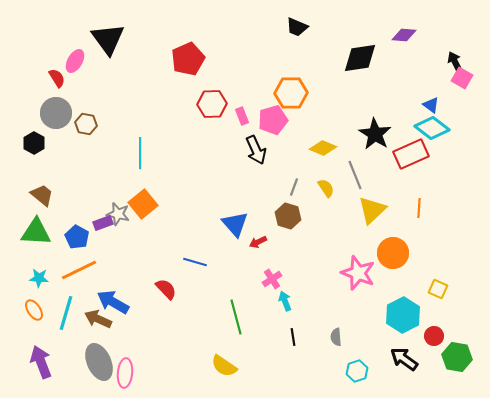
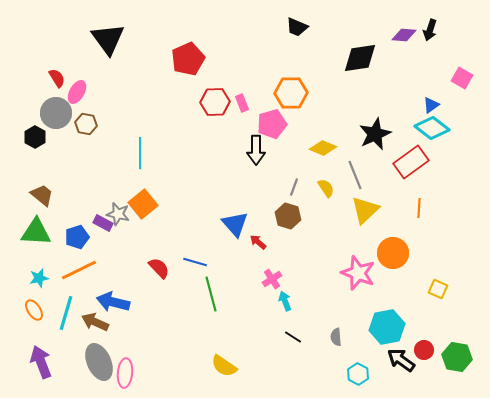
pink ellipse at (75, 61): moved 2 px right, 31 px down
black arrow at (455, 62): moved 25 px left, 32 px up; rotated 135 degrees counterclockwise
red hexagon at (212, 104): moved 3 px right, 2 px up
blue triangle at (431, 105): rotated 48 degrees clockwise
pink rectangle at (242, 116): moved 13 px up
pink pentagon at (273, 120): moved 1 px left, 4 px down
black star at (375, 134): rotated 16 degrees clockwise
black hexagon at (34, 143): moved 1 px right, 6 px up
black arrow at (256, 150): rotated 24 degrees clockwise
red rectangle at (411, 154): moved 8 px down; rotated 12 degrees counterclockwise
yellow triangle at (372, 210): moved 7 px left
purple rectangle at (103, 223): rotated 48 degrees clockwise
blue pentagon at (77, 237): rotated 25 degrees clockwise
red arrow at (258, 242): rotated 66 degrees clockwise
cyan star at (39, 278): rotated 18 degrees counterclockwise
red semicircle at (166, 289): moved 7 px left, 21 px up
blue arrow at (113, 302): rotated 16 degrees counterclockwise
cyan hexagon at (403, 315): moved 16 px left, 12 px down; rotated 16 degrees clockwise
green line at (236, 317): moved 25 px left, 23 px up
brown arrow at (98, 319): moved 3 px left, 3 px down
red circle at (434, 336): moved 10 px left, 14 px down
black line at (293, 337): rotated 48 degrees counterclockwise
black arrow at (404, 359): moved 3 px left, 1 px down
cyan hexagon at (357, 371): moved 1 px right, 3 px down; rotated 15 degrees counterclockwise
